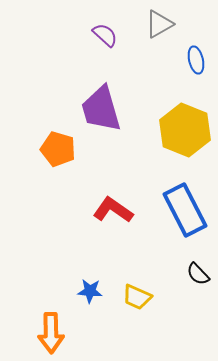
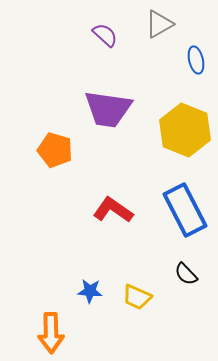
purple trapezoid: moved 7 px right; rotated 66 degrees counterclockwise
orange pentagon: moved 3 px left, 1 px down
black semicircle: moved 12 px left
